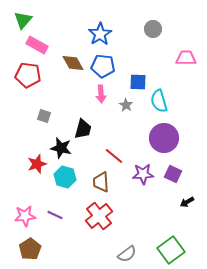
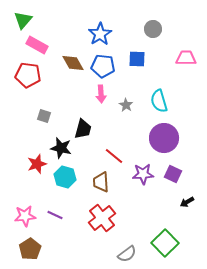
blue square: moved 1 px left, 23 px up
red cross: moved 3 px right, 2 px down
green square: moved 6 px left, 7 px up; rotated 8 degrees counterclockwise
